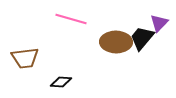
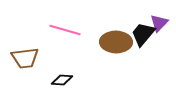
pink line: moved 6 px left, 11 px down
black trapezoid: moved 1 px right, 4 px up
black diamond: moved 1 px right, 2 px up
